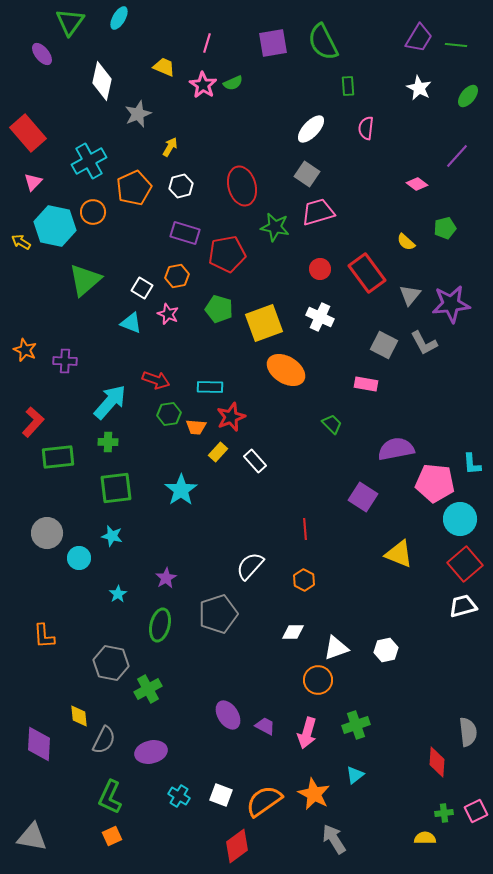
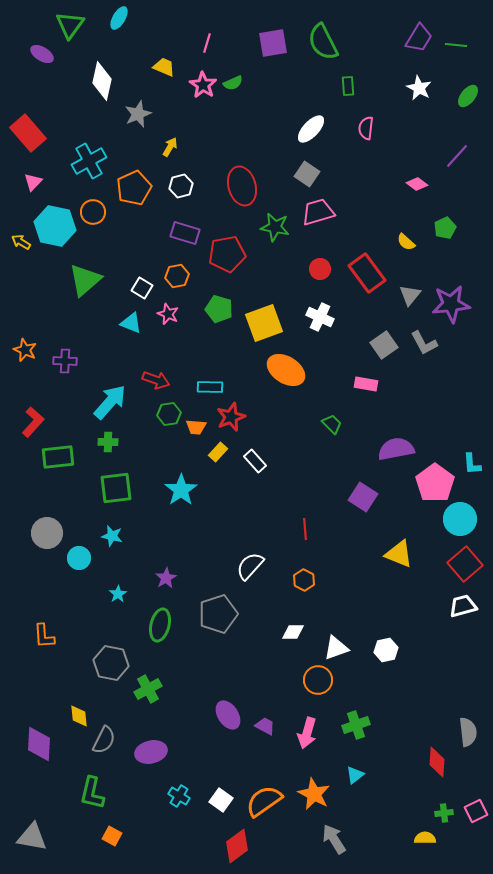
green triangle at (70, 22): moved 3 px down
purple ellipse at (42, 54): rotated 20 degrees counterclockwise
green pentagon at (445, 228): rotated 10 degrees counterclockwise
gray square at (384, 345): rotated 28 degrees clockwise
pink pentagon at (435, 483): rotated 30 degrees clockwise
white square at (221, 795): moved 5 px down; rotated 15 degrees clockwise
green L-shape at (110, 797): moved 18 px left, 4 px up; rotated 12 degrees counterclockwise
orange square at (112, 836): rotated 36 degrees counterclockwise
